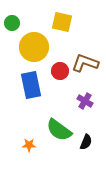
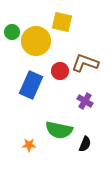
green circle: moved 9 px down
yellow circle: moved 2 px right, 6 px up
blue rectangle: rotated 36 degrees clockwise
green semicircle: rotated 24 degrees counterclockwise
black semicircle: moved 1 px left, 2 px down
